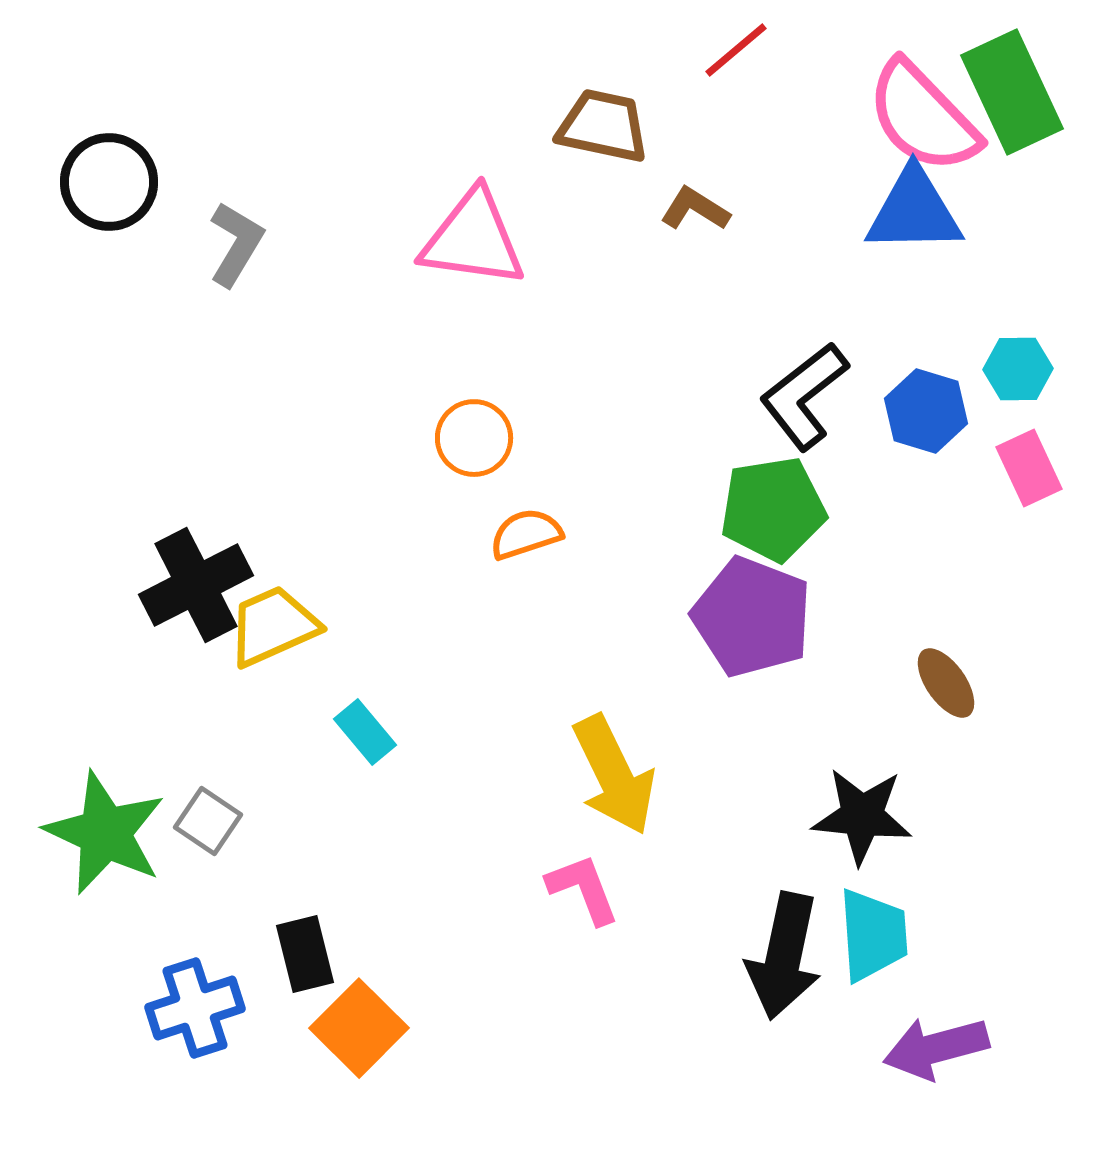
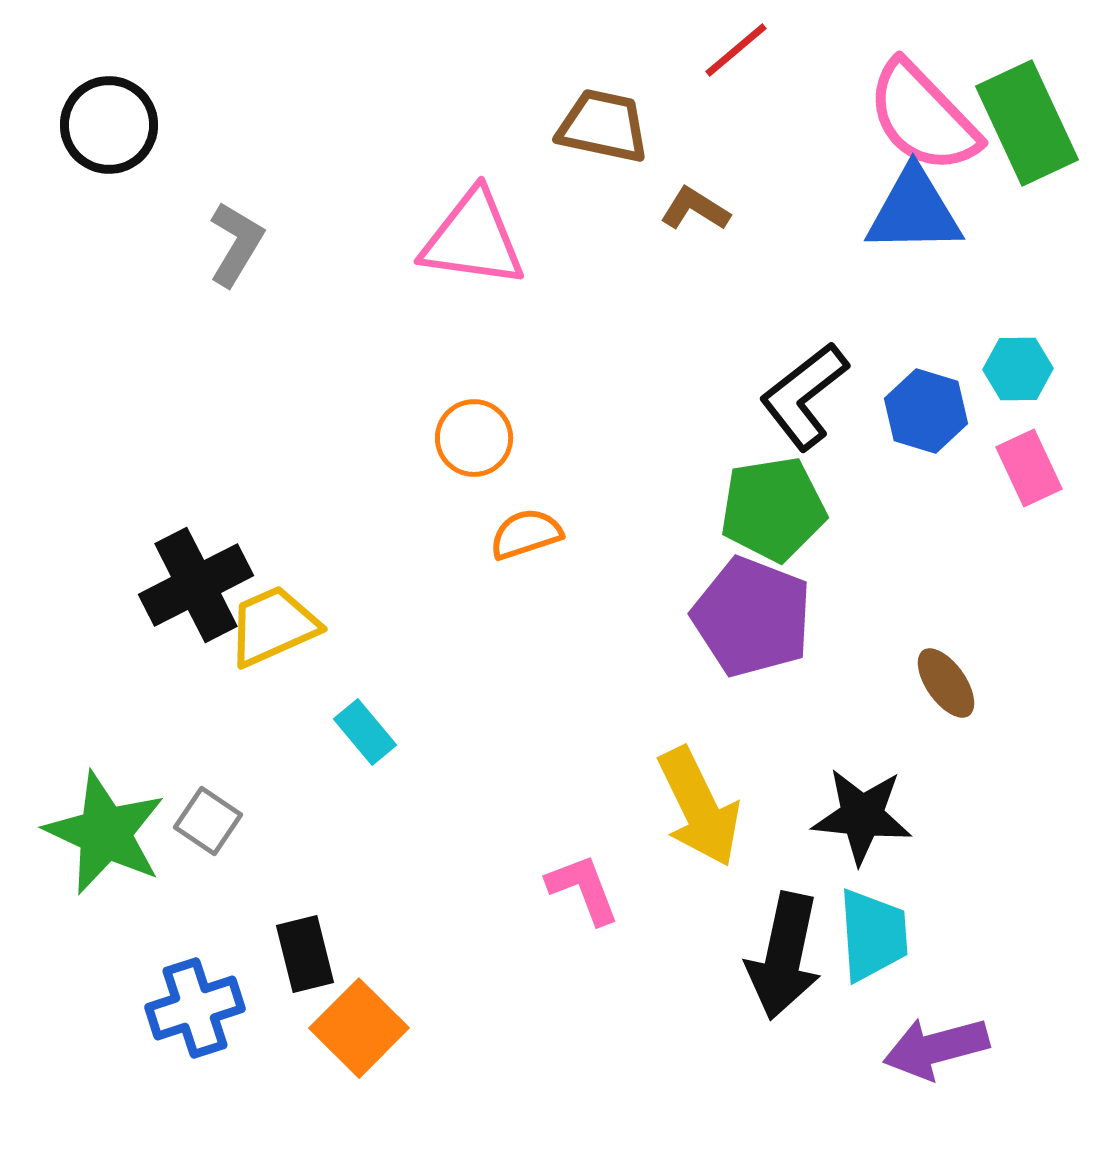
green rectangle: moved 15 px right, 31 px down
black circle: moved 57 px up
yellow arrow: moved 85 px right, 32 px down
